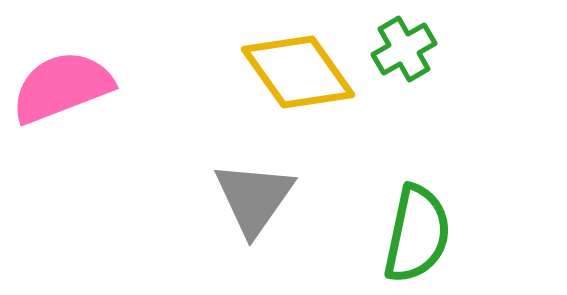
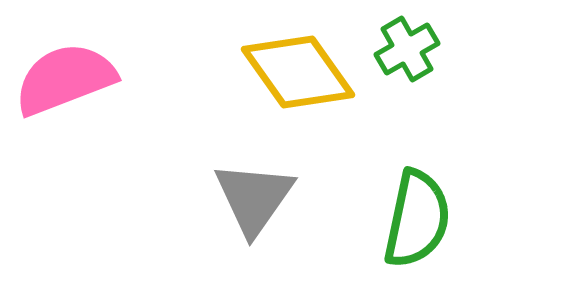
green cross: moved 3 px right
pink semicircle: moved 3 px right, 8 px up
green semicircle: moved 15 px up
